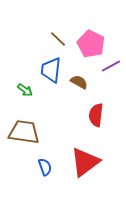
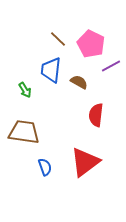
green arrow: rotated 21 degrees clockwise
